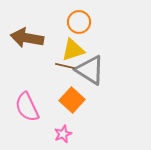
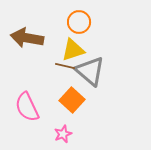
gray triangle: moved 1 px down; rotated 8 degrees clockwise
